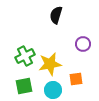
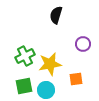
cyan circle: moved 7 px left
